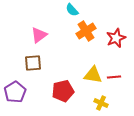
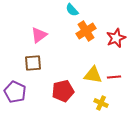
purple pentagon: rotated 15 degrees counterclockwise
